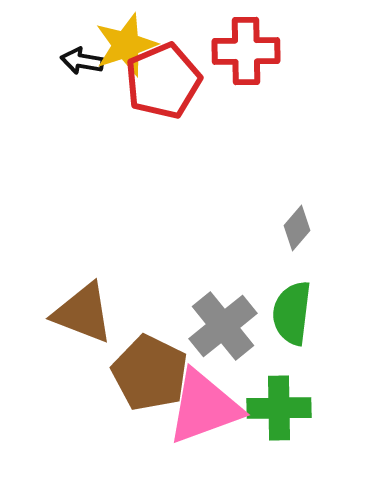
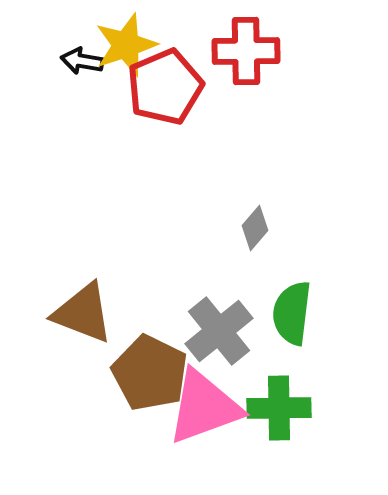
red pentagon: moved 2 px right, 6 px down
gray diamond: moved 42 px left
gray cross: moved 4 px left, 5 px down
